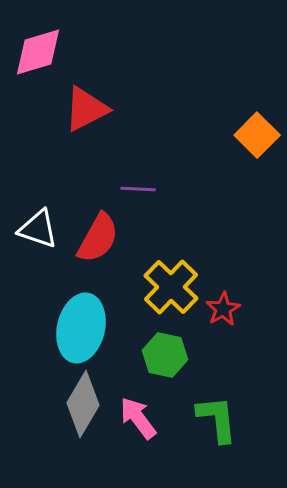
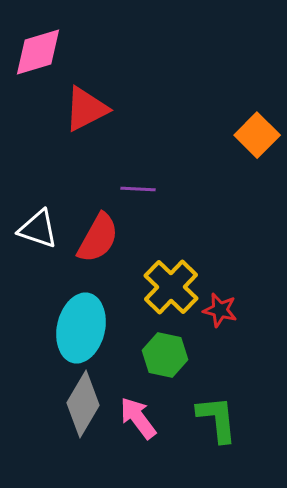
red star: moved 3 px left, 1 px down; rotated 28 degrees counterclockwise
